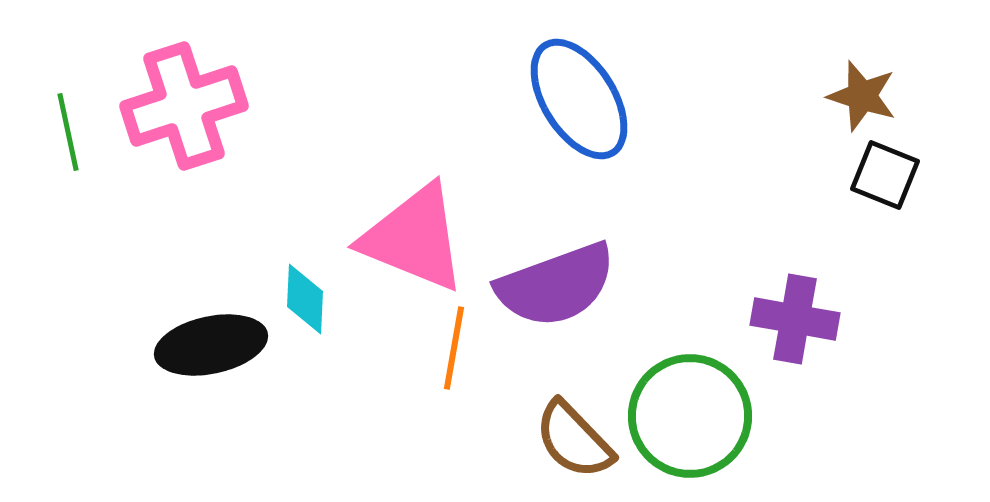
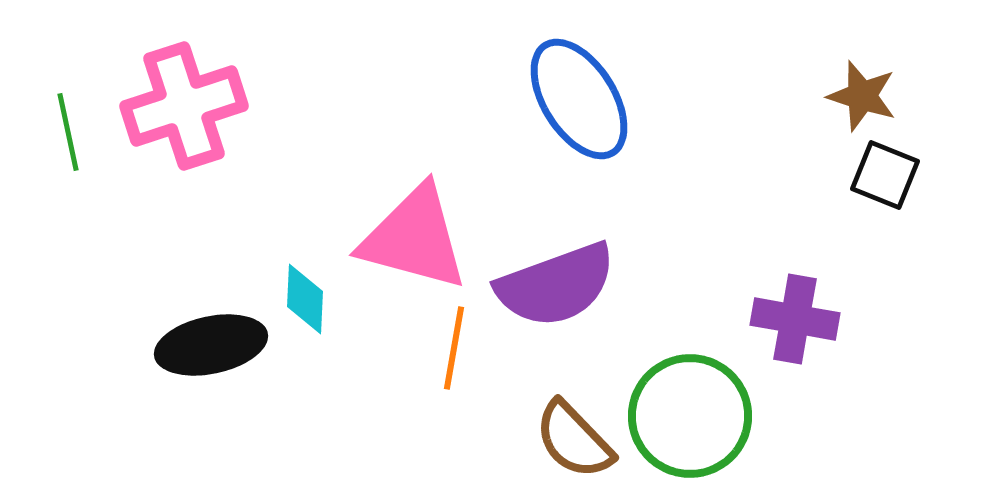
pink triangle: rotated 7 degrees counterclockwise
